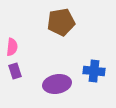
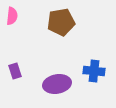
pink semicircle: moved 31 px up
